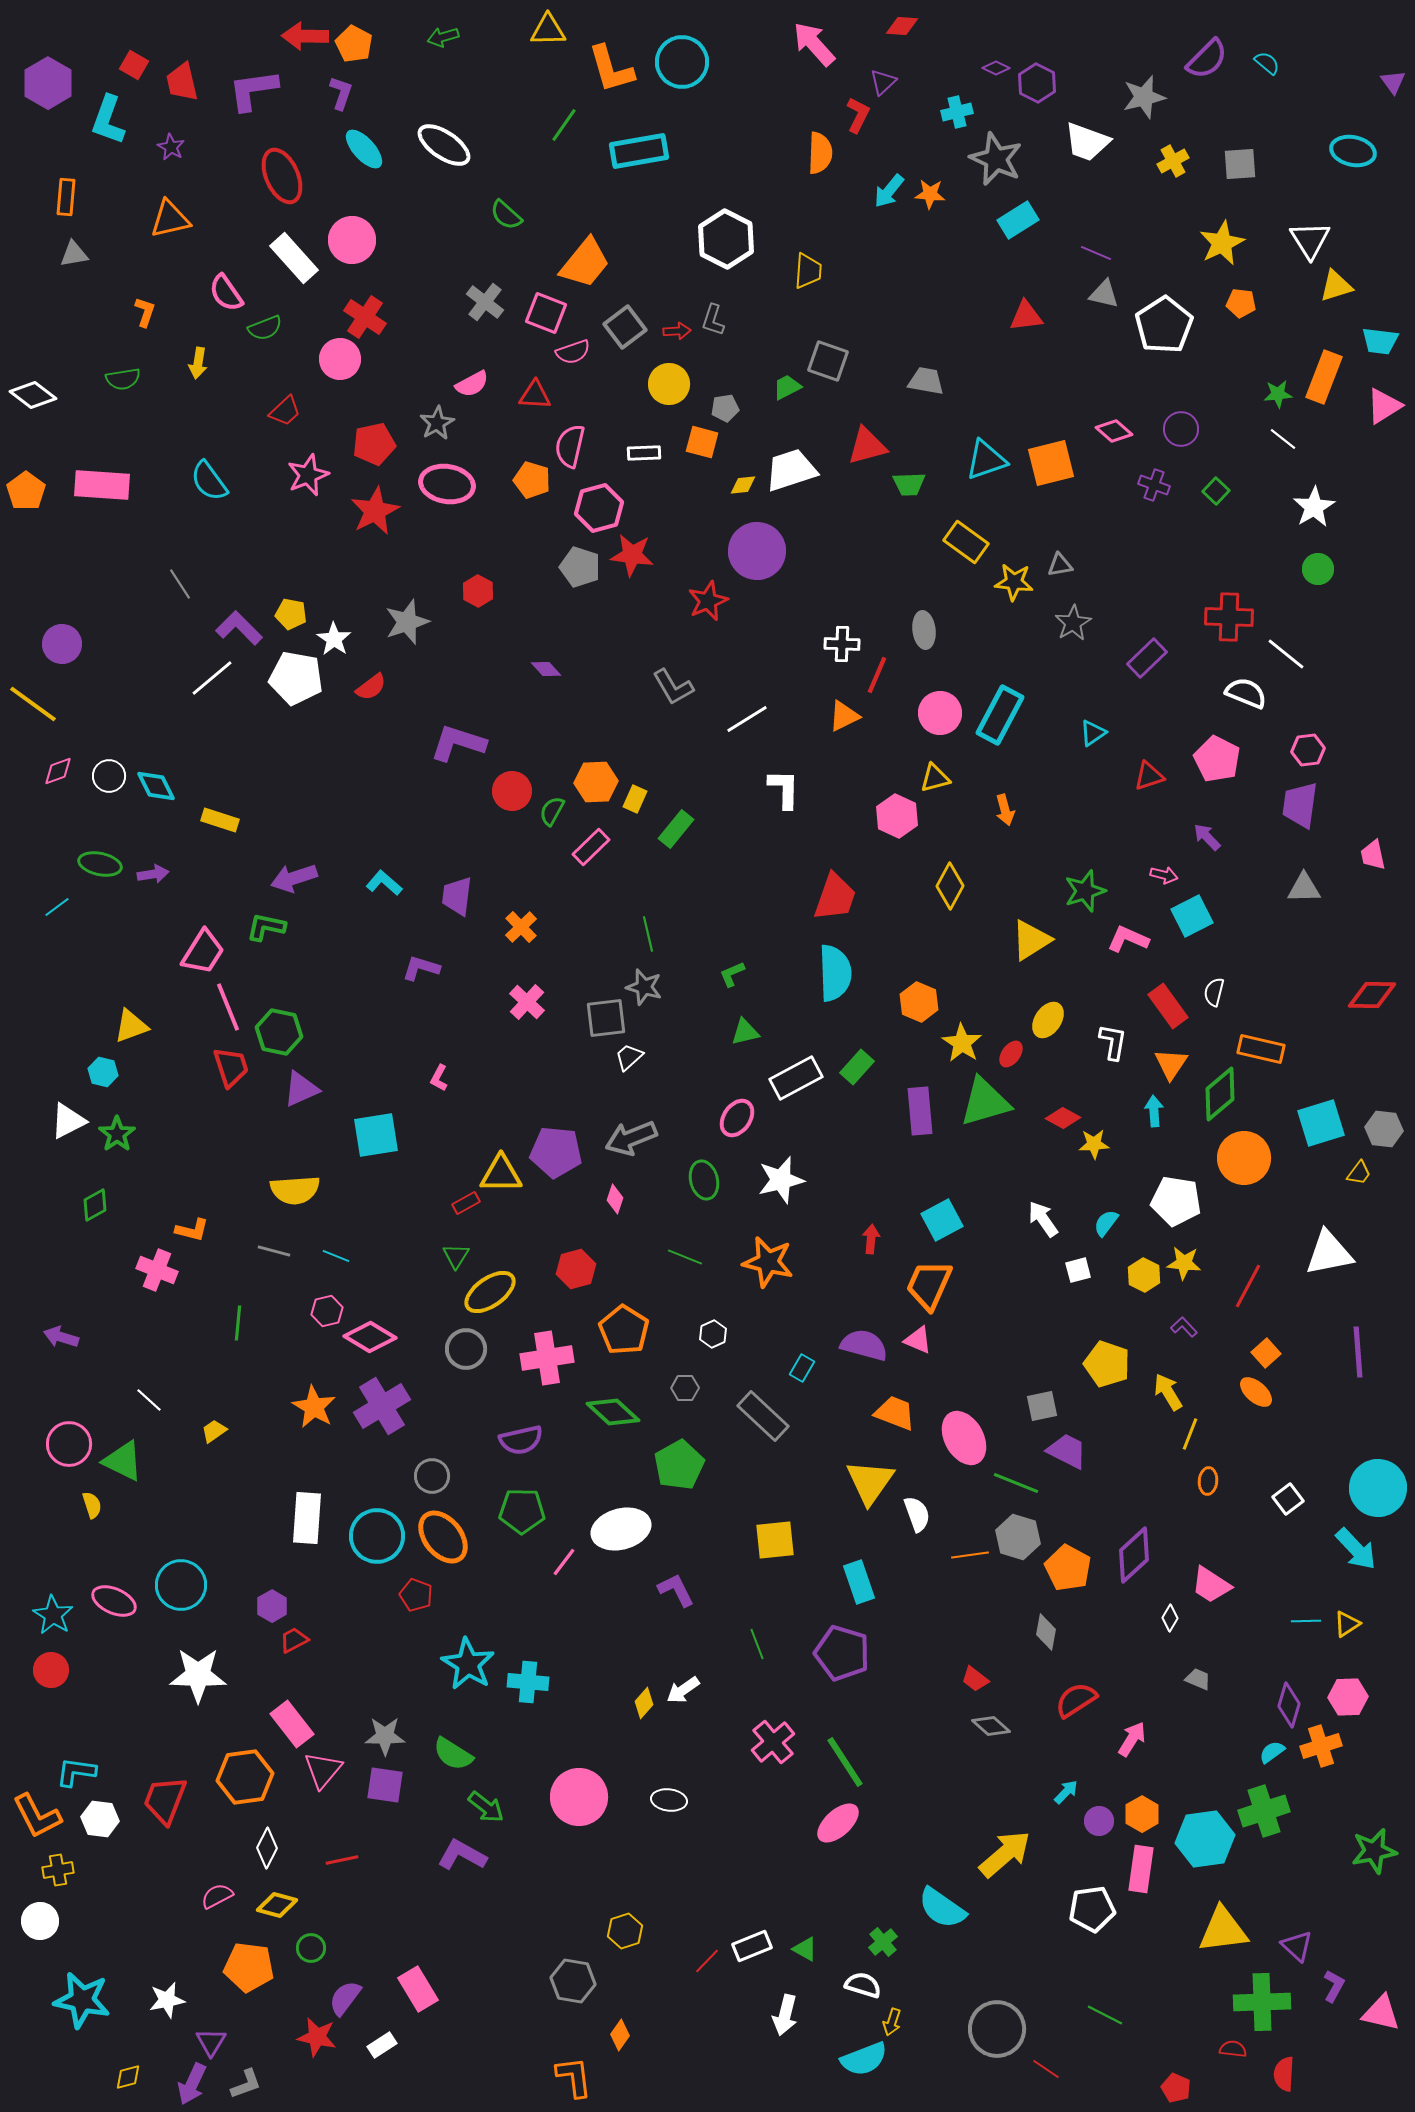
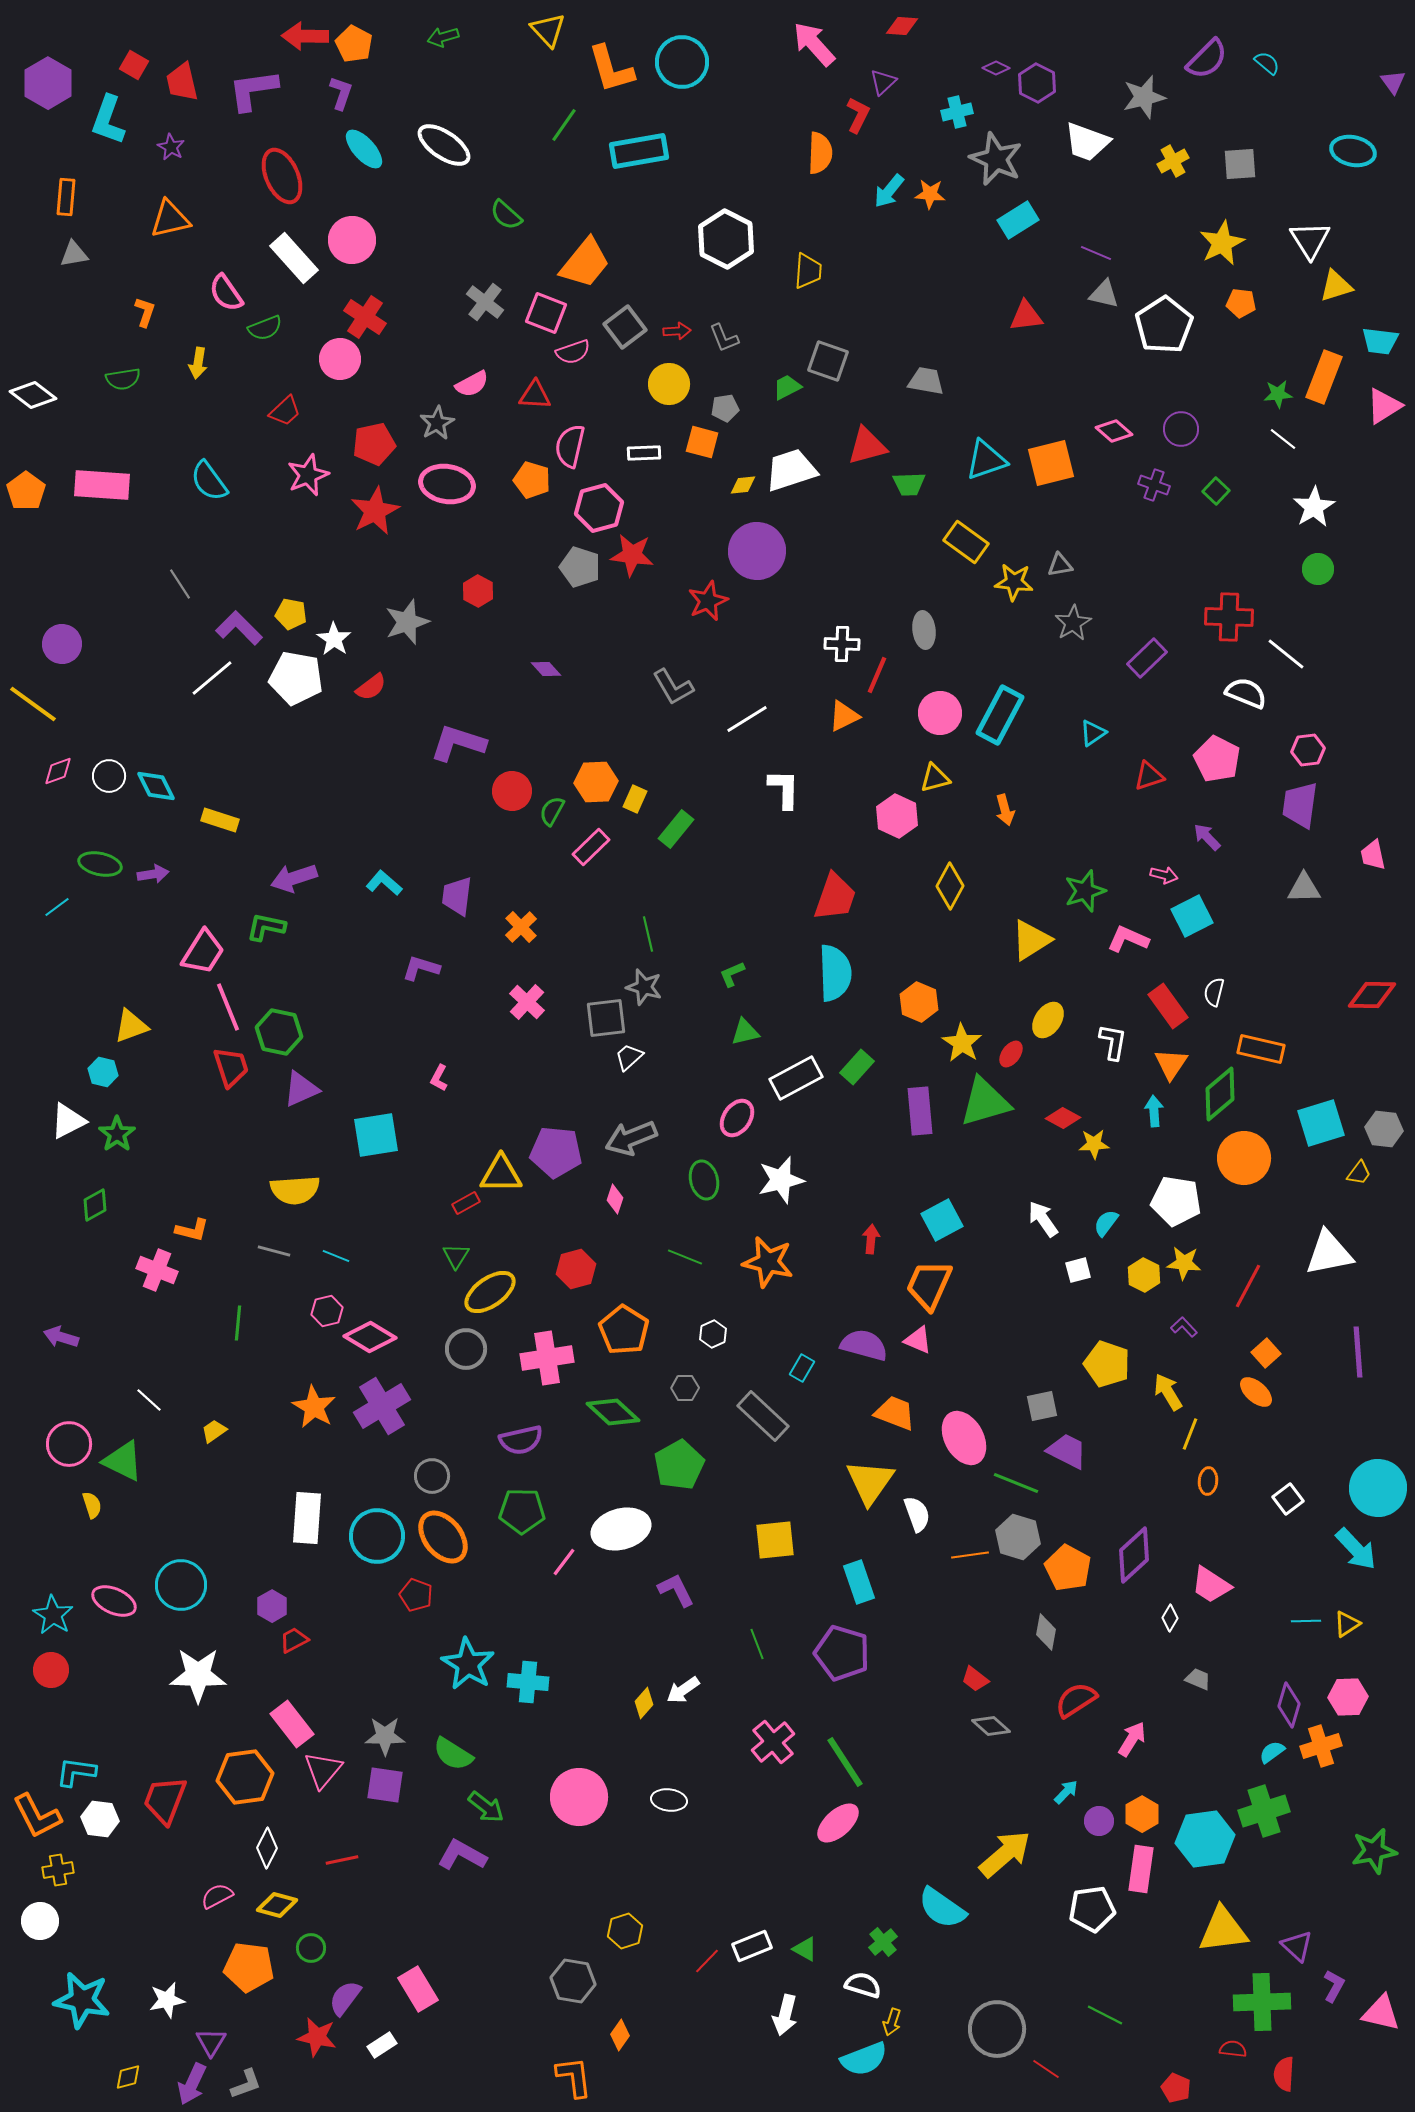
yellow triangle at (548, 30): rotated 48 degrees clockwise
gray L-shape at (713, 320): moved 11 px right, 18 px down; rotated 40 degrees counterclockwise
